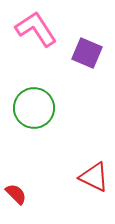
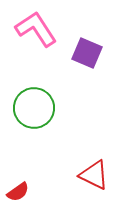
red triangle: moved 2 px up
red semicircle: moved 2 px right, 2 px up; rotated 100 degrees clockwise
